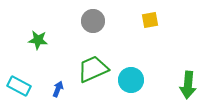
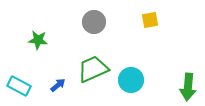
gray circle: moved 1 px right, 1 px down
green arrow: moved 2 px down
blue arrow: moved 4 px up; rotated 28 degrees clockwise
